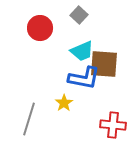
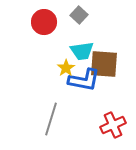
red circle: moved 4 px right, 6 px up
cyan trapezoid: rotated 15 degrees clockwise
blue L-shape: moved 2 px down
yellow star: moved 2 px right, 35 px up
gray line: moved 22 px right
red cross: rotated 30 degrees counterclockwise
